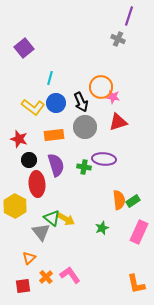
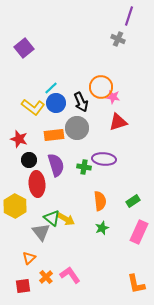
cyan line: moved 1 px right, 10 px down; rotated 32 degrees clockwise
gray circle: moved 8 px left, 1 px down
orange semicircle: moved 19 px left, 1 px down
